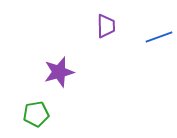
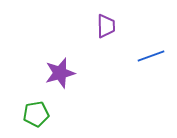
blue line: moved 8 px left, 19 px down
purple star: moved 1 px right, 1 px down
